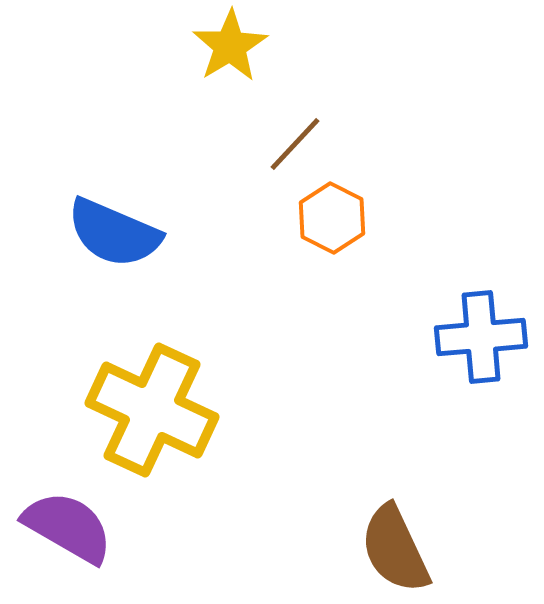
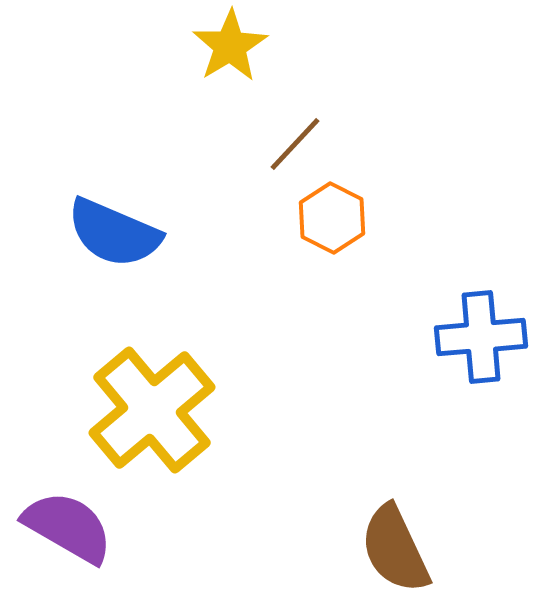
yellow cross: rotated 25 degrees clockwise
